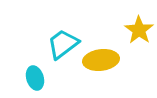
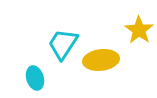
cyan trapezoid: rotated 20 degrees counterclockwise
